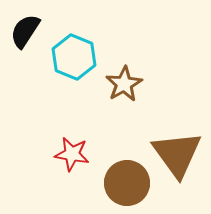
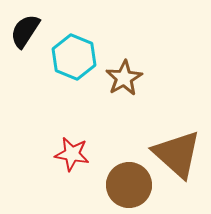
brown star: moved 6 px up
brown triangle: rotated 12 degrees counterclockwise
brown circle: moved 2 px right, 2 px down
